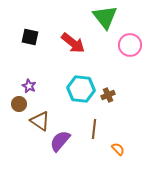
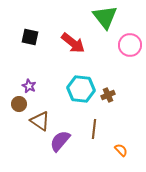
orange semicircle: moved 3 px right, 1 px down
